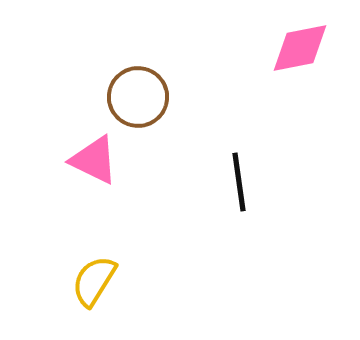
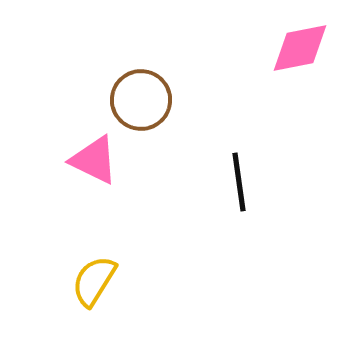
brown circle: moved 3 px right, 3 px down
